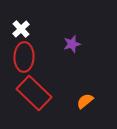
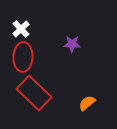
purple star: rotated 18 degrees clockwise
red ellipse: moved 1 px left
orange semicircle: moved 2 px right, 2 px down
